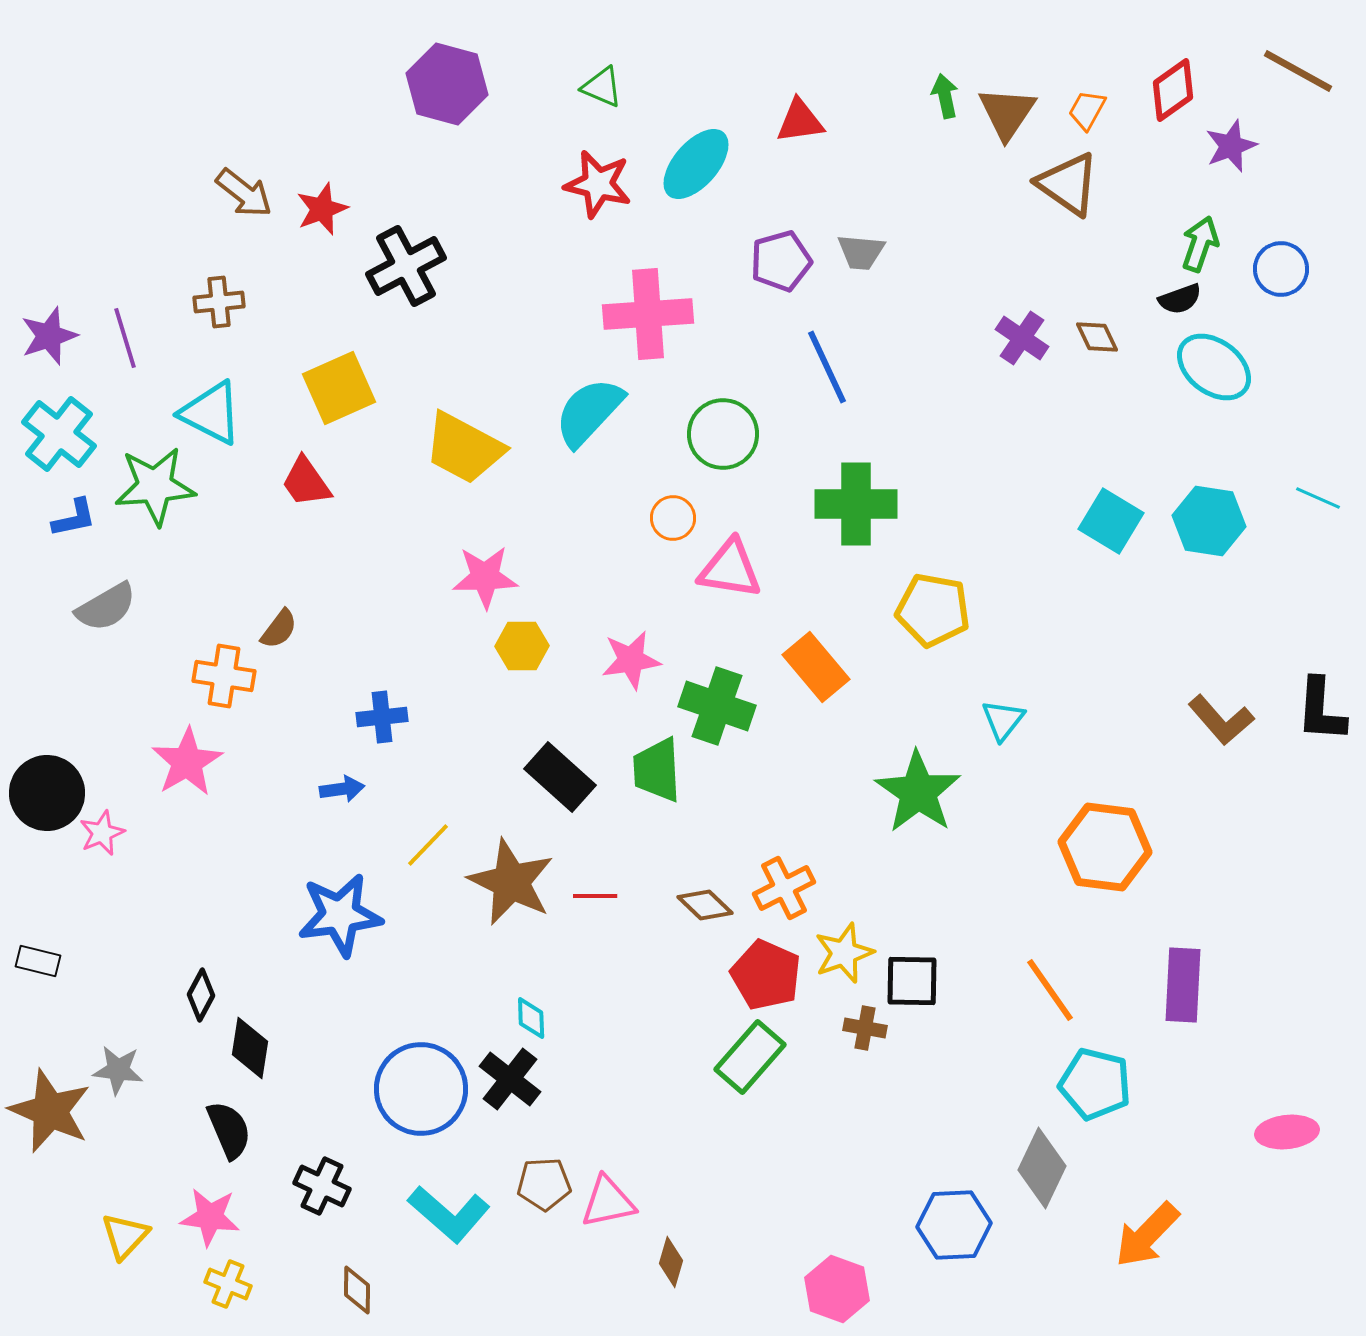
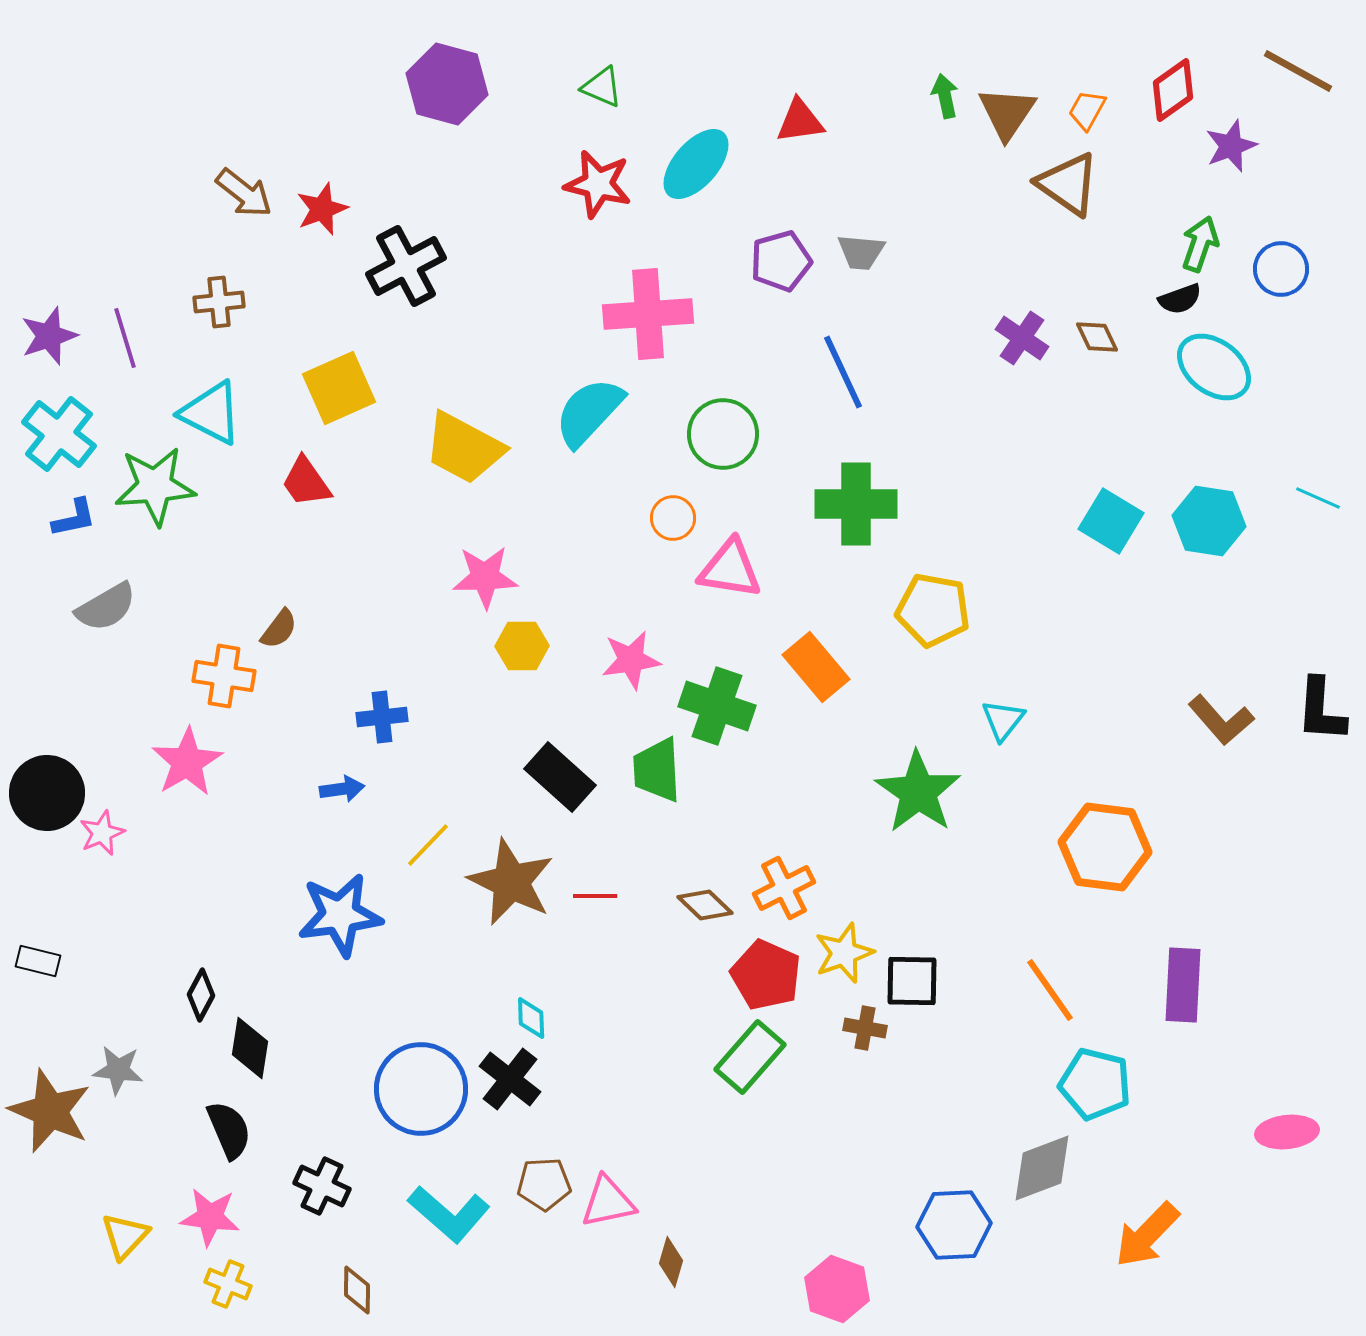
blue line at (827, 367): moved 16 px right, 5 px down
gray diamond at (1042, 1168): rotated 44 degrees clockwise
